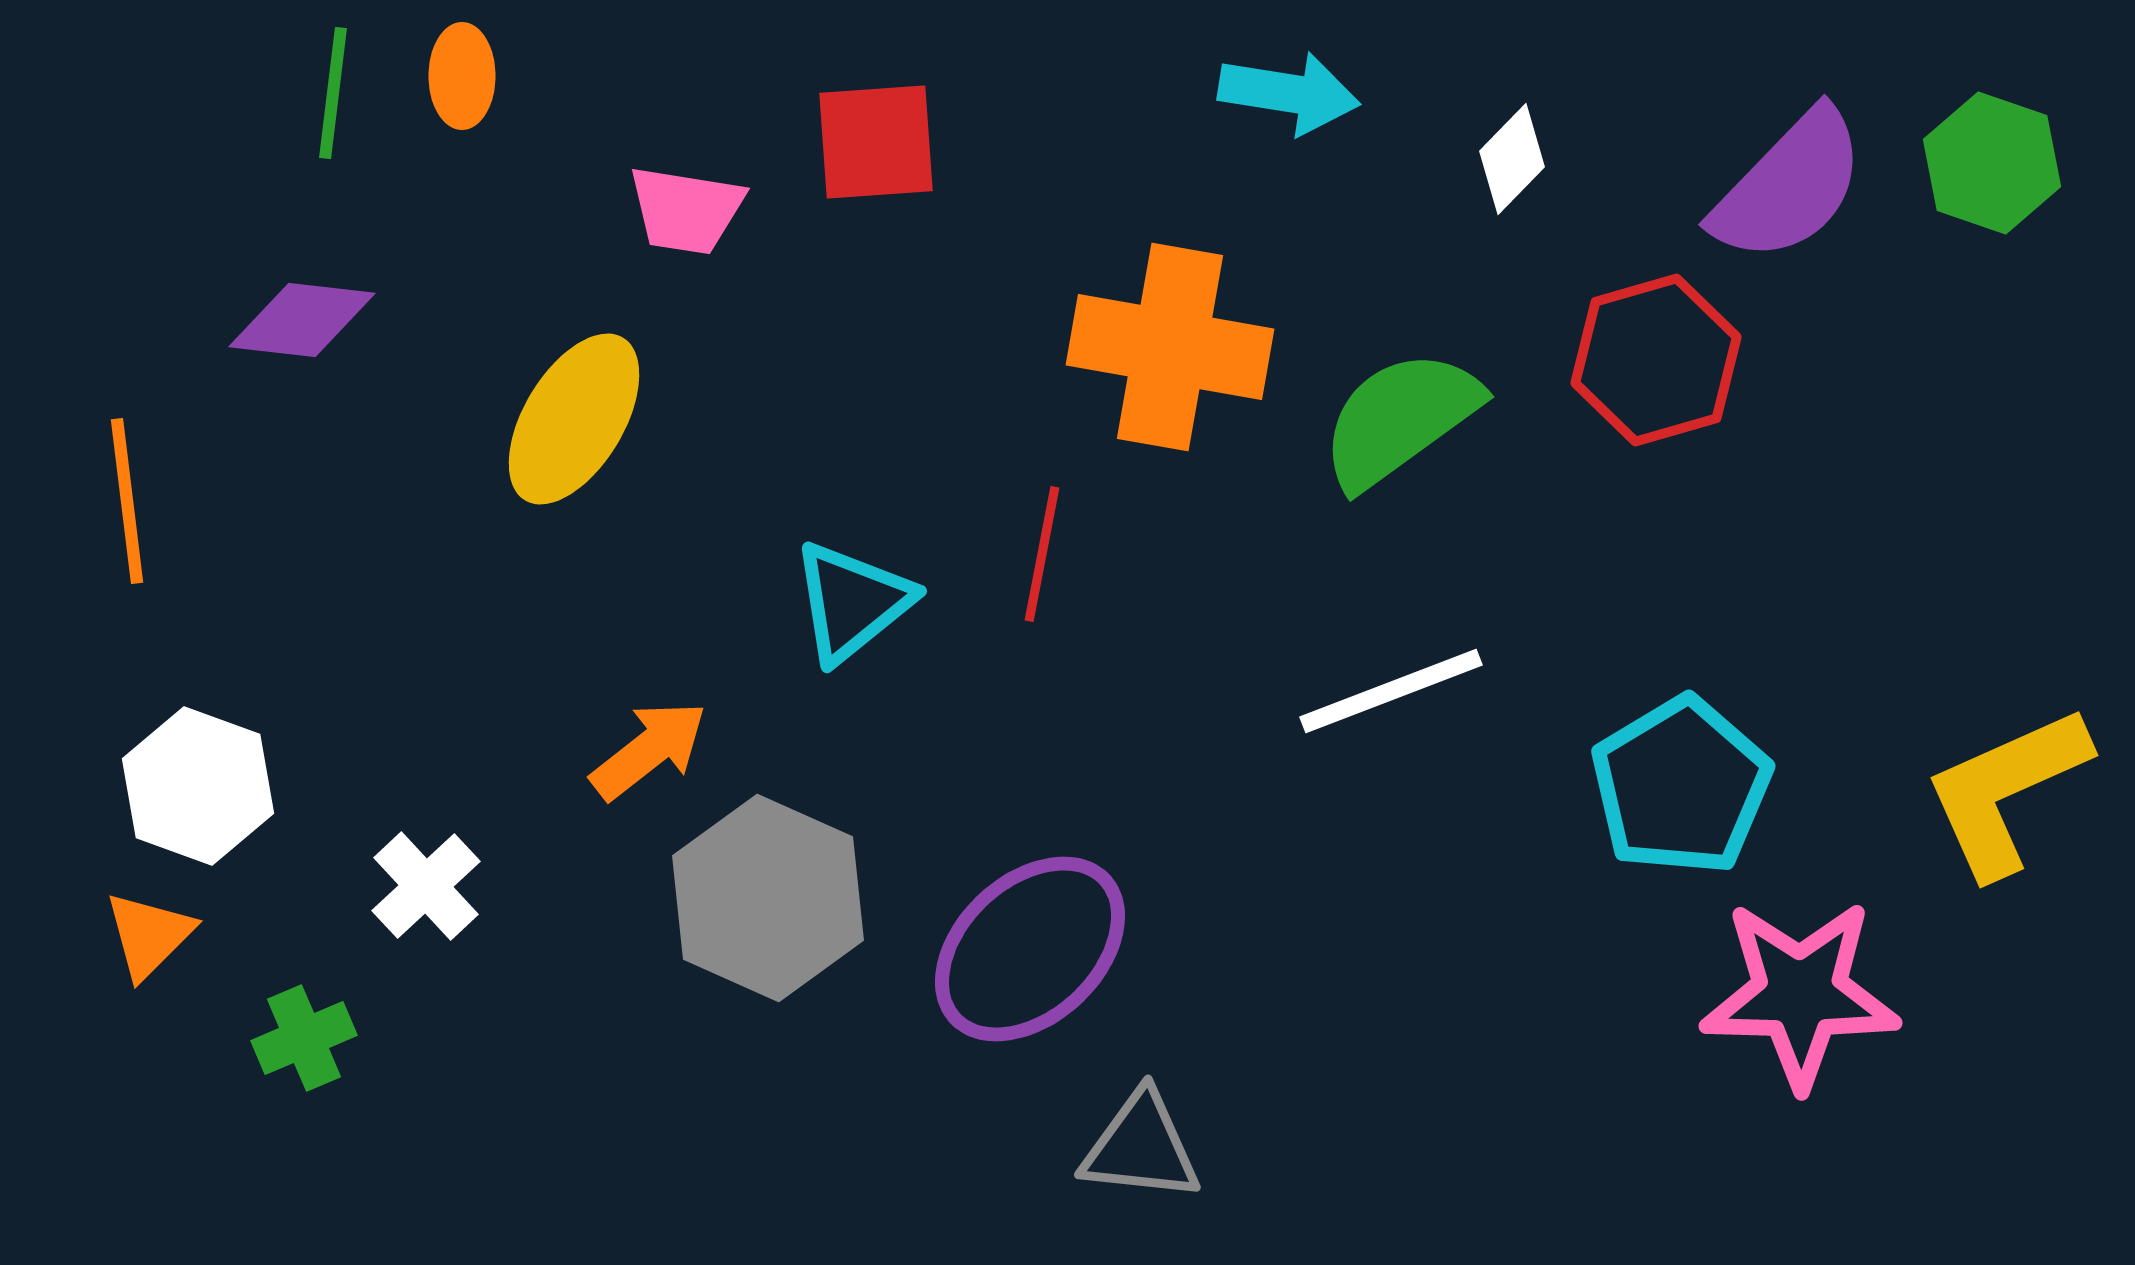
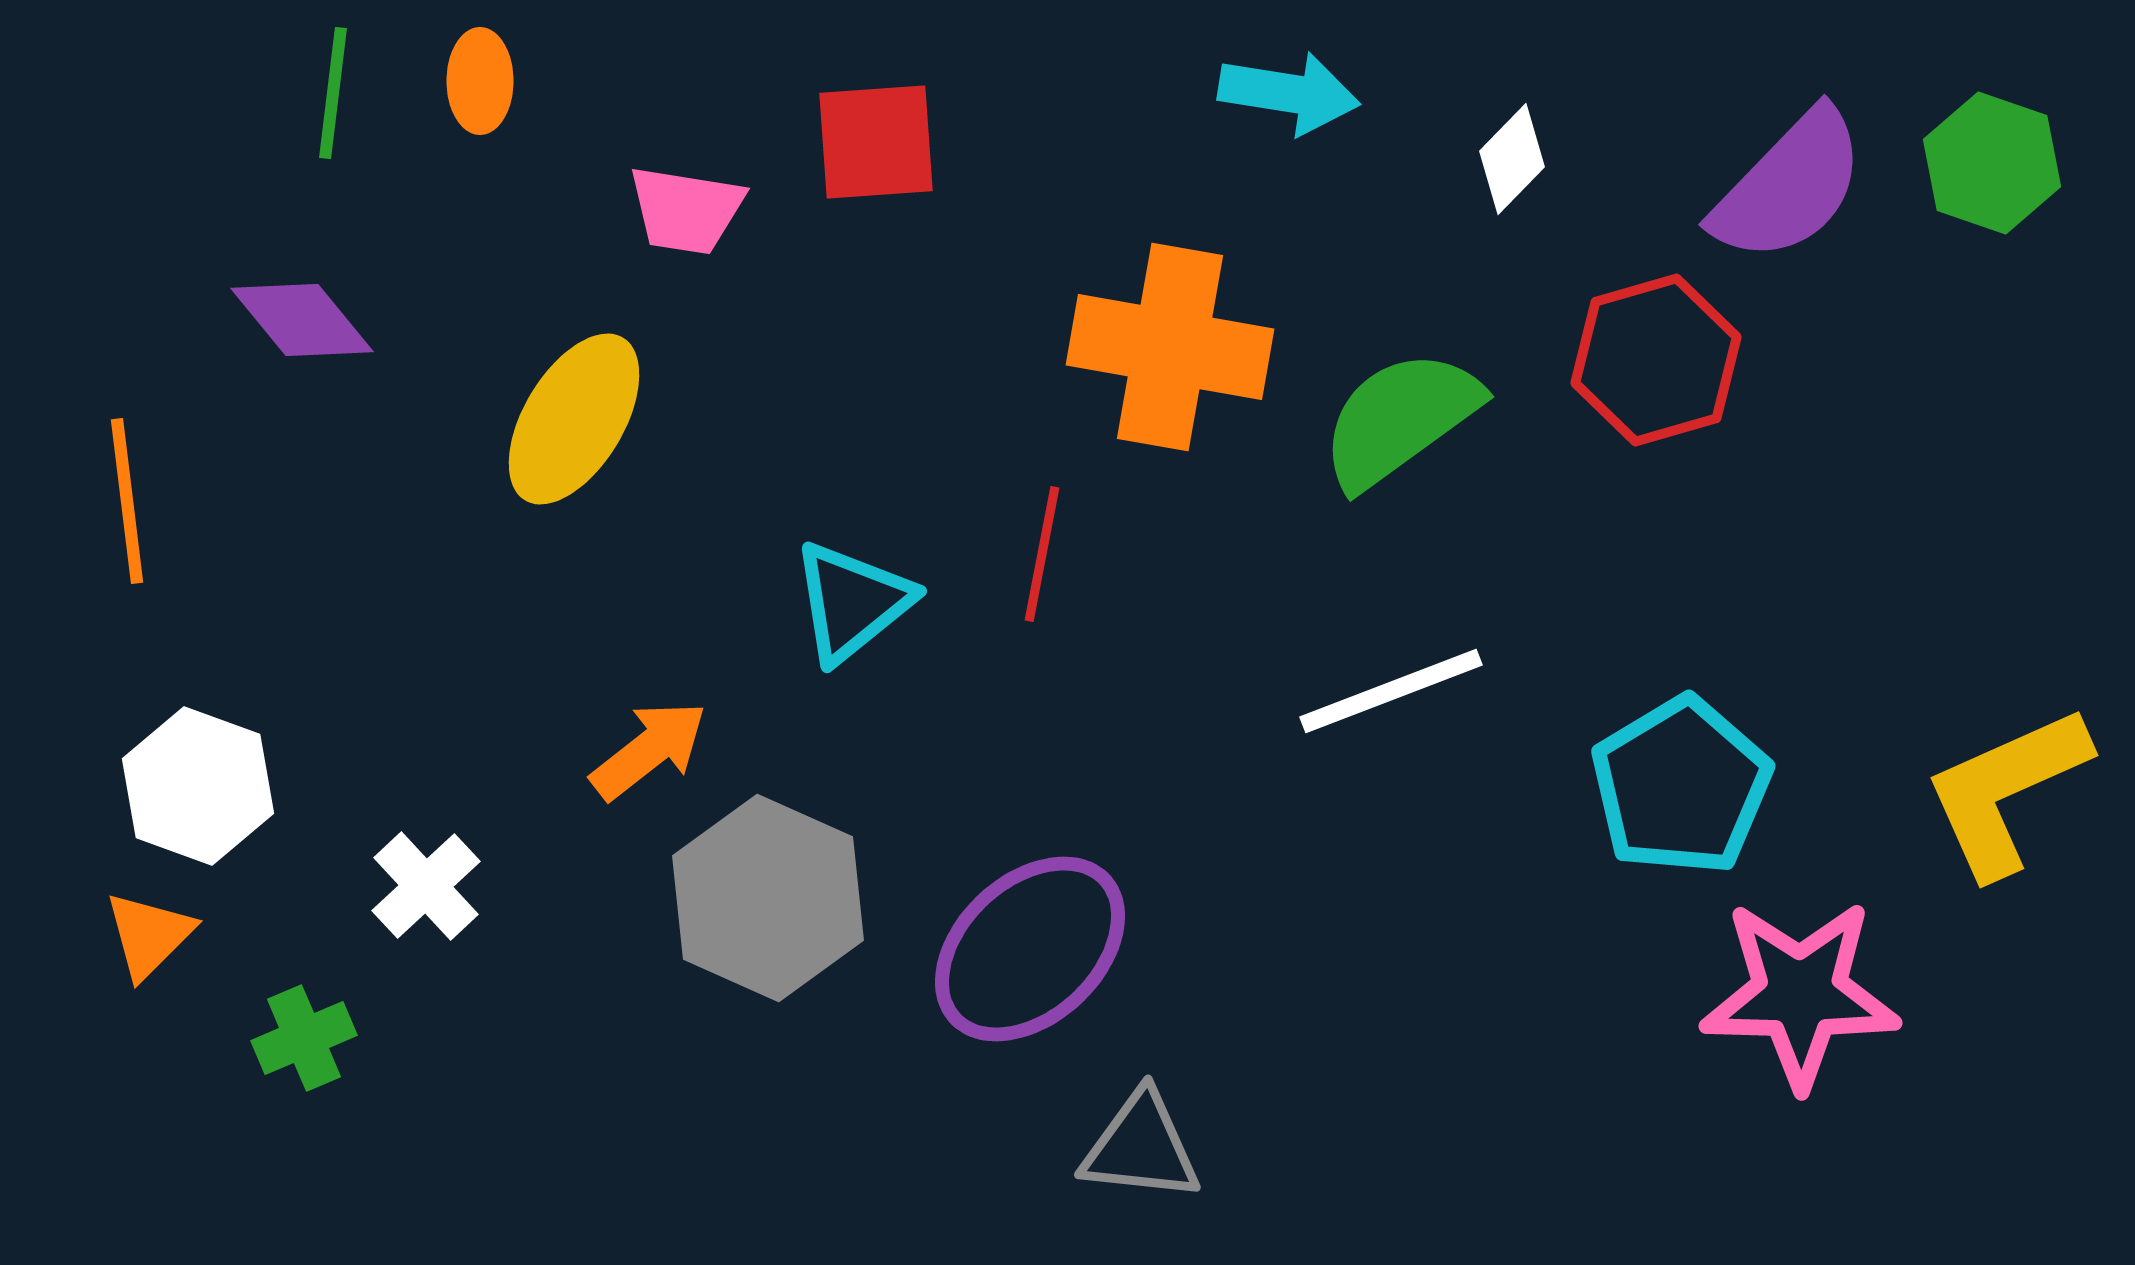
orange ellipse: moved 18 px right, 5 px down
purple diamond: rotated 44 degrees clockwise
